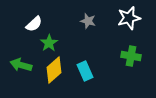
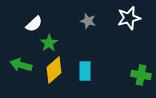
green cross: moved 10 px right, 19 px down
cyan rectangle: rotated 24 degrees clockwise
